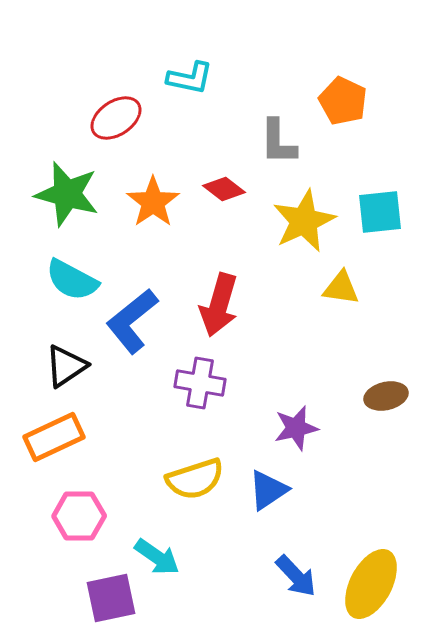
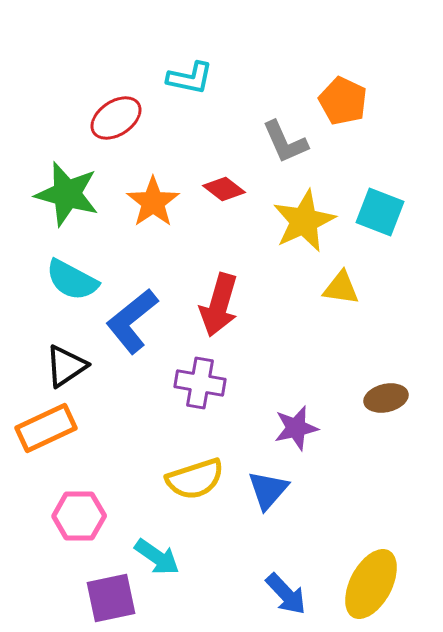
gray L-shape: moved 7 px right; rotated 24 degrees counterclockwise
cyan square: rotated 27 degrees clockwise
brown ellipse: moved 2 px down
orange rectangle: moved 8 px left, 9 px up
blue triangle: rotated 15 degrees counterclockwise
blue arrow: moved 10 px left, 18 px down
